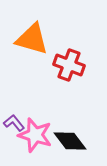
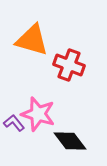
orange triangle: moved 1 px down
pink star: moved 3 px right, 21 px up
